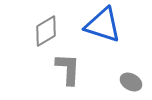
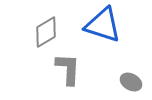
gray diamond: moved 1 px down
